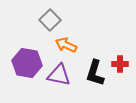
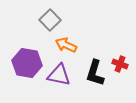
red cross: rotated 21 degrees clockwise
